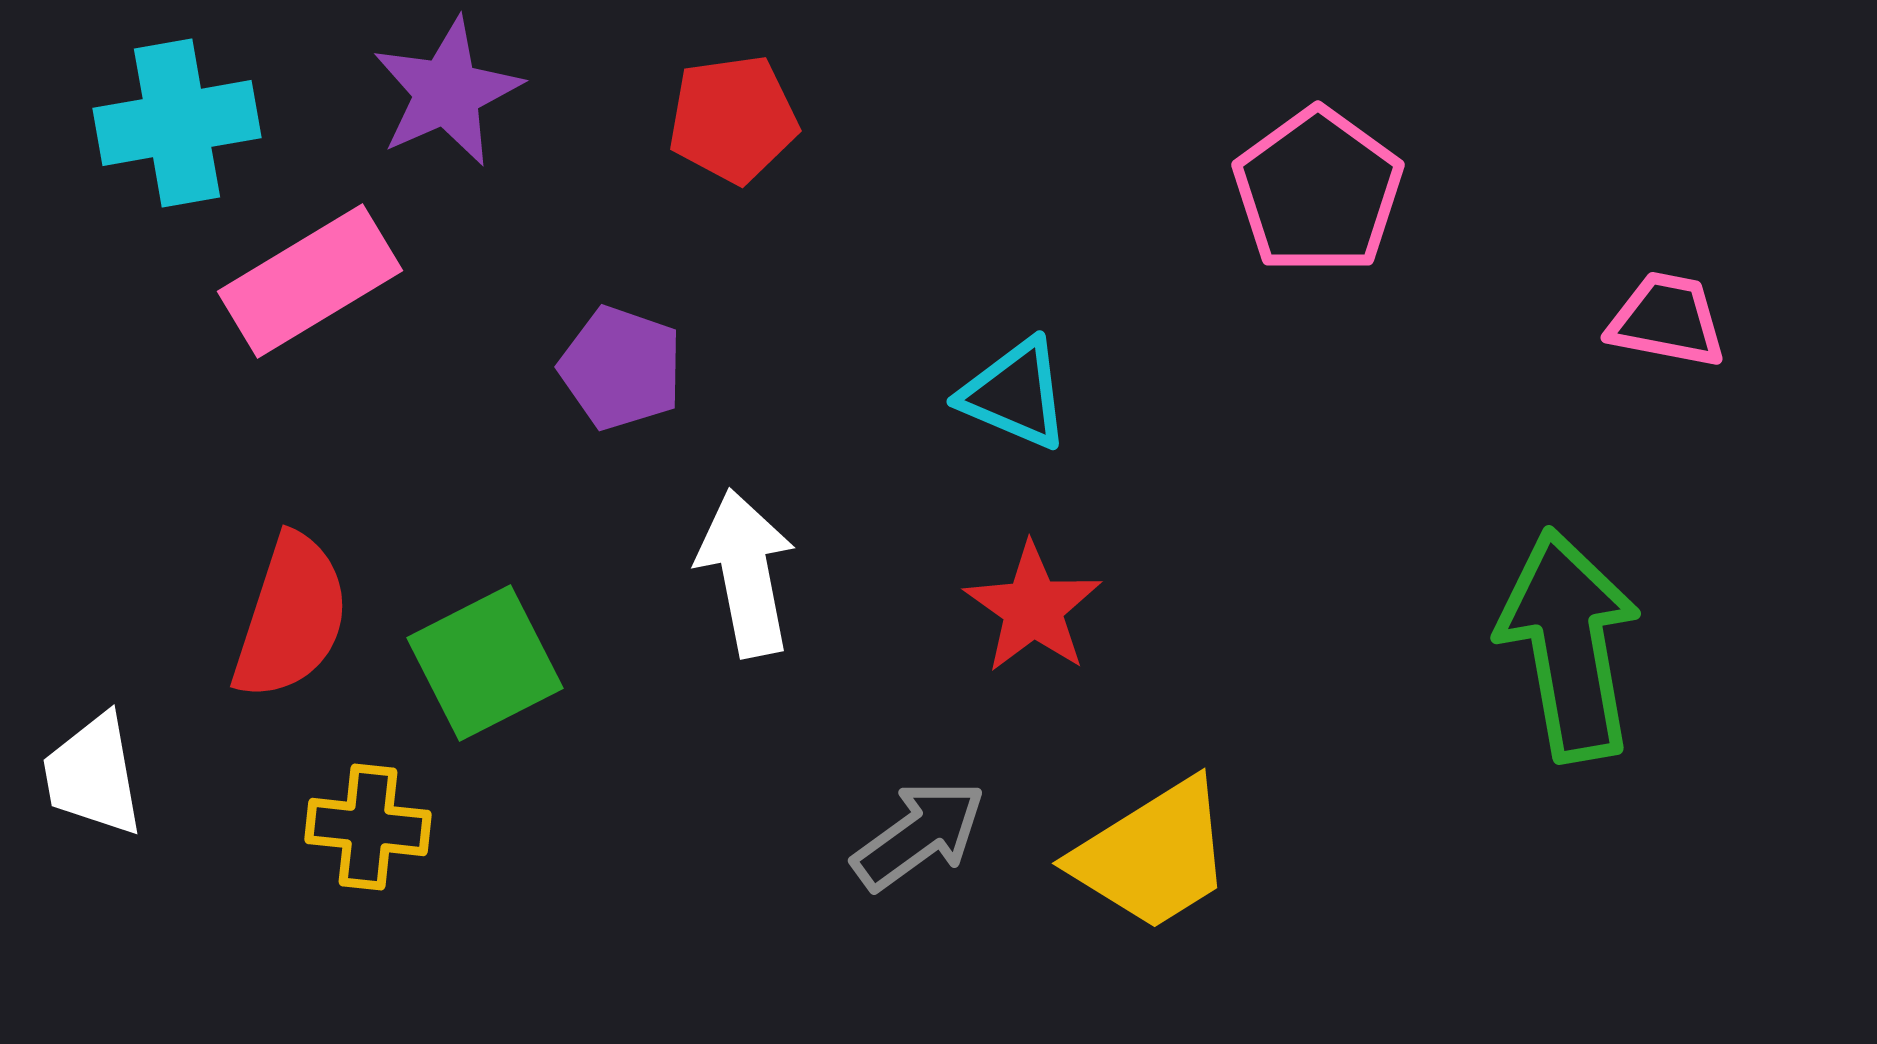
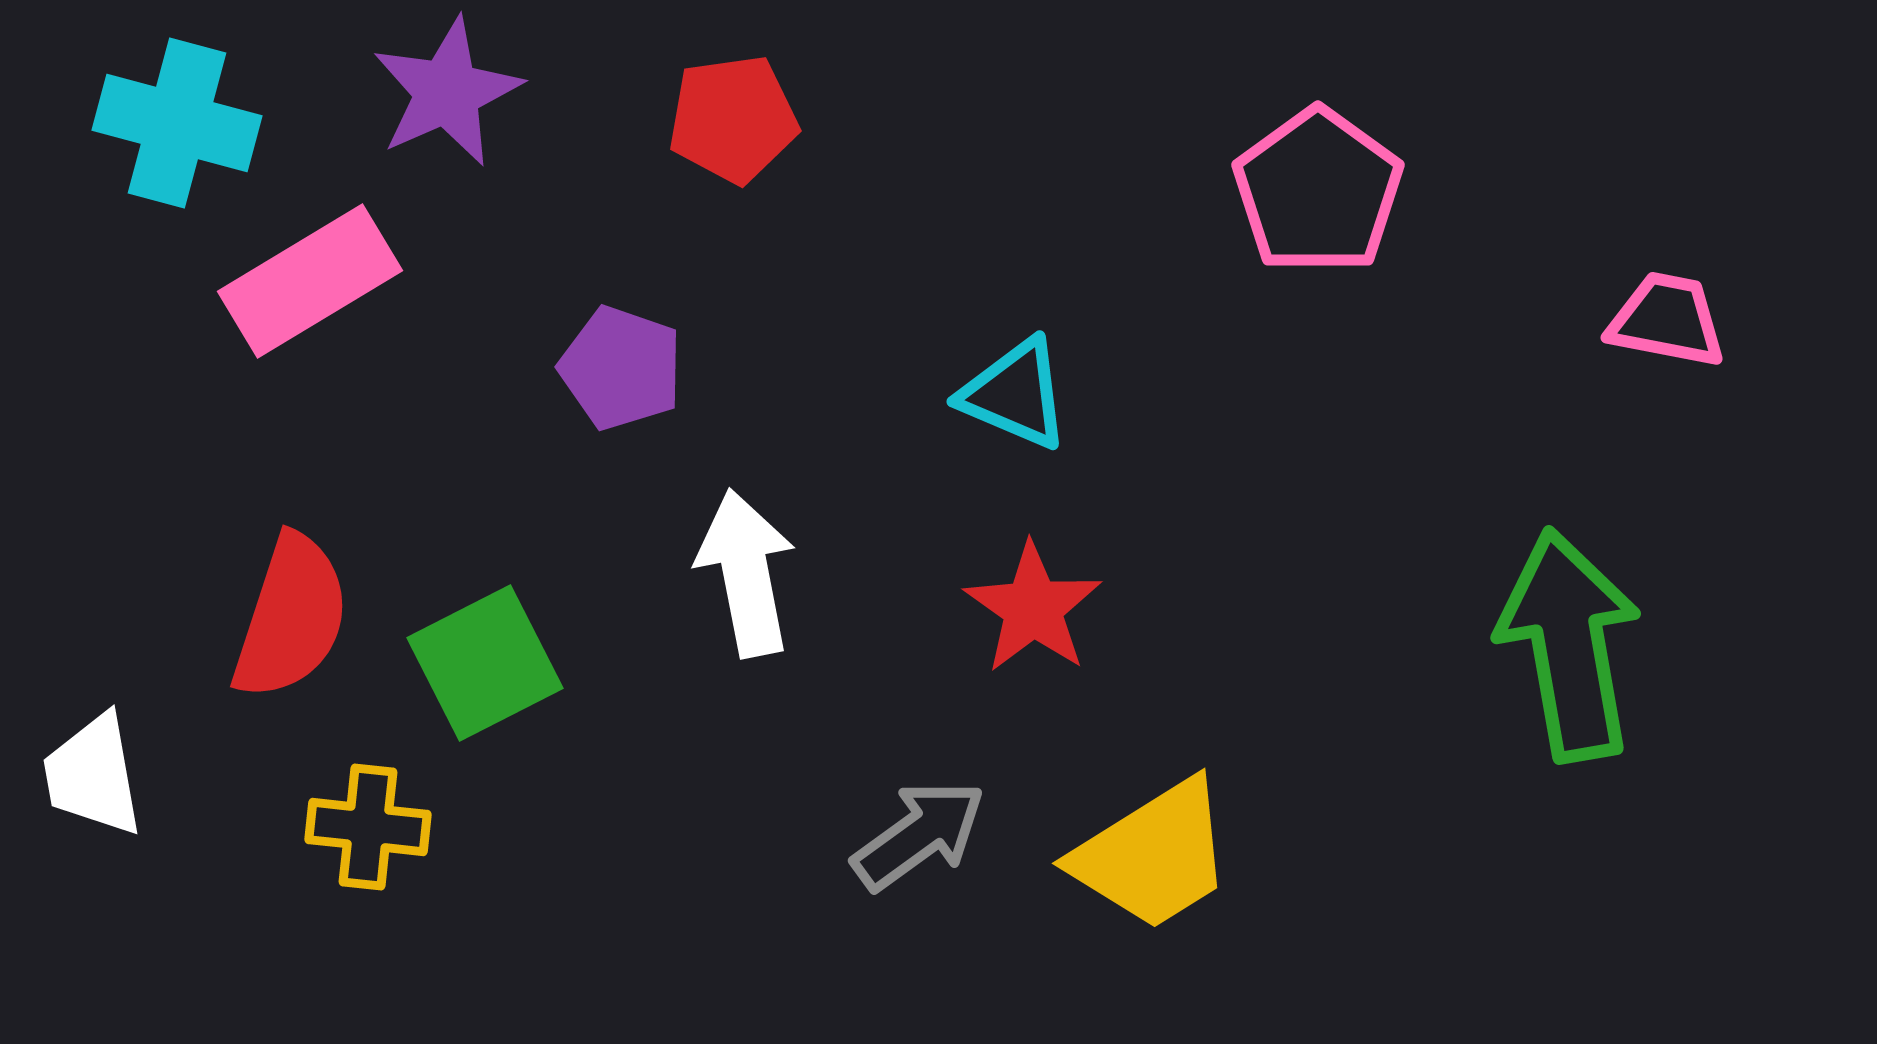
cyan cross: rotated 25 degrees clockwise
